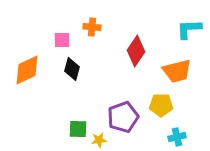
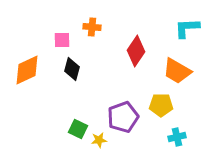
cyan L-shape: moved 2 px left, 1 px up
orange trapezoid: rotated 44 degrees clockwise
green square: rotated 24 degrees clockwise
